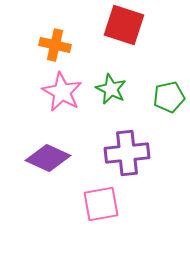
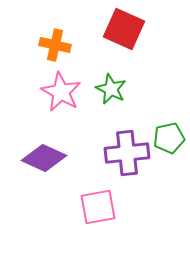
red square: moved 4 px down; rotated 6 degrees clockwise
pink star: moved 1 px left
green pentagon: moved 41 px down
purple diamond: moved 4 px left
pink square: moved 3 px left, 3 px down
